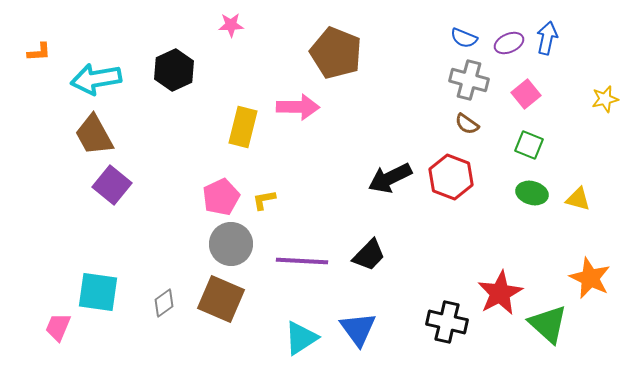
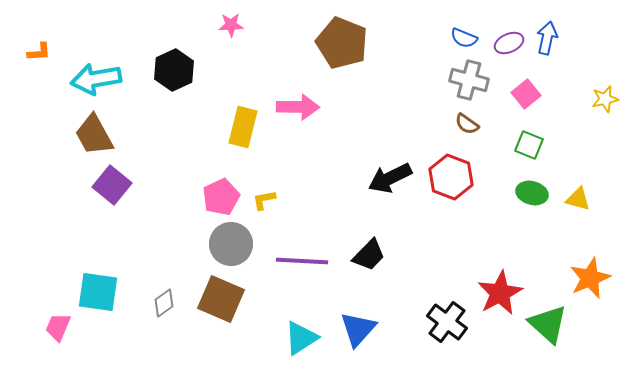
brown pentagon: moved 6 px right, 10 px up
orange star: rotated 24 degrees clockwise
black cross: rotated 24 degrees clockwise
blue triangle: rotated 18 degrees clockwise
